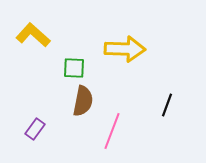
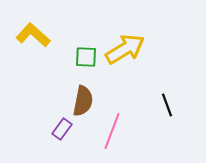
yellow arrow: rotated 33 degrees counterclockwise
green square: moved 12 px right, 11 px up
black line: rotated 40 degrees counterclockwise
purple rectangle: moved 27 px right
